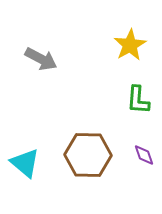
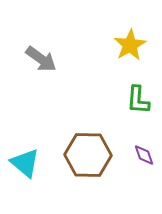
gray arrow: rotated 8 degrees clockwise
